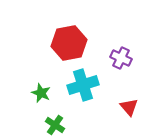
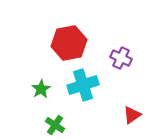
green star: moved 4 px up; rotated 18 degrees clockwise
red triangle: moved 3 px right, 8 px down; rotated 36 degrees clockwise
